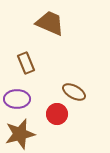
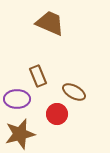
brown rectangle: moved 12 px right, 13 px down
